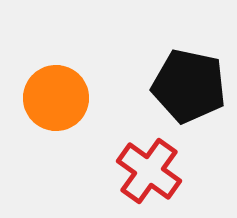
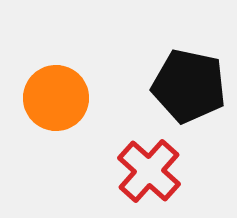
red cross: rotated 6 degrees clockwise
